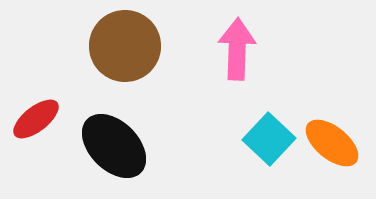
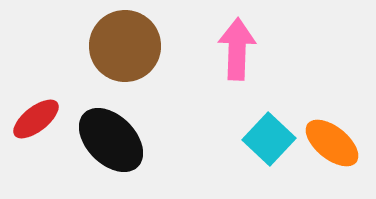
black ellipse: moved 3 px left, 6 px up
